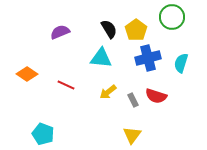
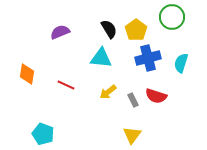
orange diamond: rotated 65 degrees clockwise
